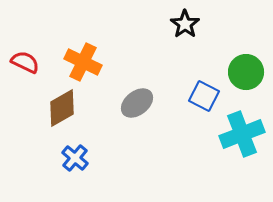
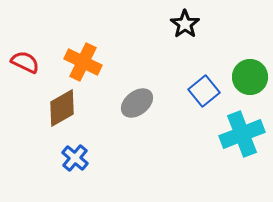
green circle: moved 4 px right, 5 px down
blue square: moved 5 px up; rotated 24 degrees clockwise
